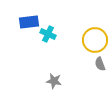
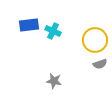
blue rectangle: moved 3 px down
cyan cross: moved 5 px right, 3 px up
gray semicircle: rotated 88 degrees counterclockwise
